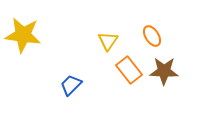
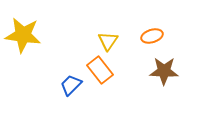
orange ellipse: rotated 75 degrees counterclockwise
orange rectangle: moved 29 px left
